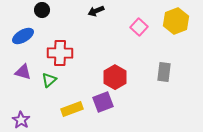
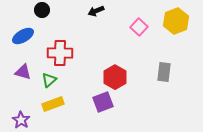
yellow rectangle: moved 19 px left, 5 px up
